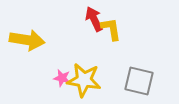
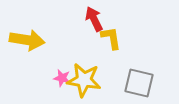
yellow L-shape: moved 9 px down
gray square: moved 2 px down
